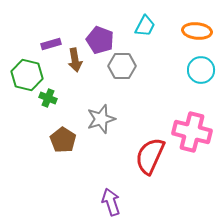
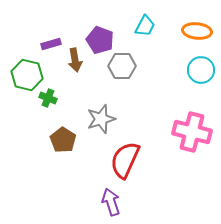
red semicircle: moved 25 px left, 4 px down
